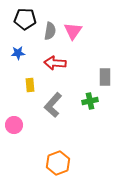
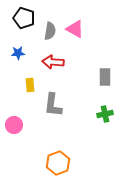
black pentagon: moved 1 px left, 1 px up; rotated 15 degrees clockwise
pink triangle: moved 2 px right, 2 px up; rotated 36 degrees counterclockwise
red arrow: moved 2 px left, 1 px up
green cross: moved 15 px right, 13 px down
gray L-shape: rotated 35 degrees counterclockwise
